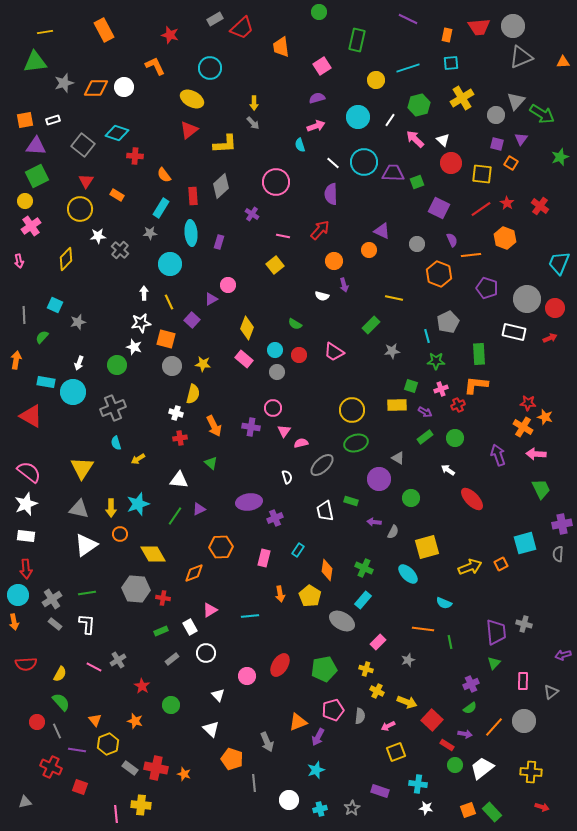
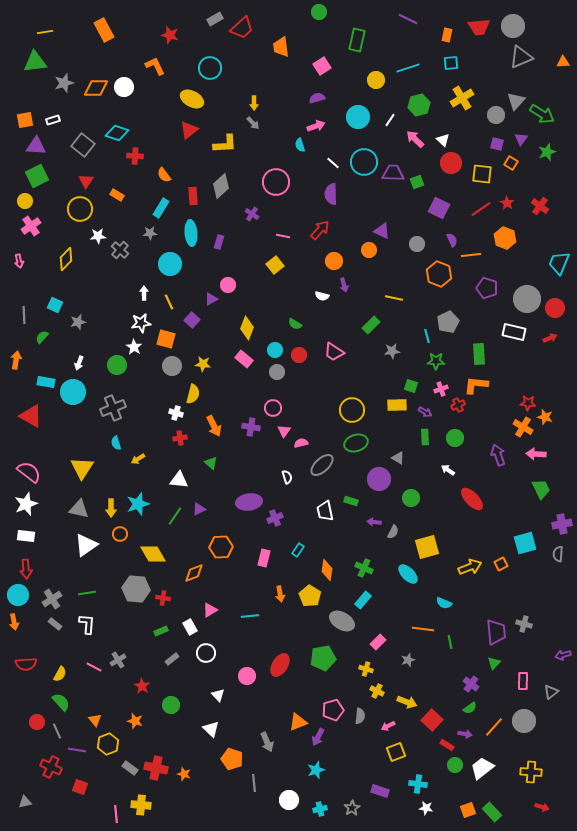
green star at (560, 157): moved 13 px left, 5 px up
white star at (134, 347): rotated 14 degrees clockwise
green rectangle at (425, 437): rotated 56 degrees counterclockwise
green pentagon at (324, 669): moved 1 px left, 11 px up
purple cross at (471, 684): rotated 28 degrees counterclockwise
